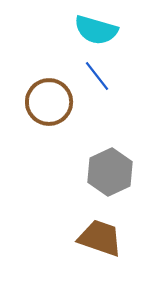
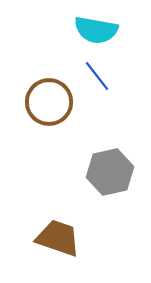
cyan semicircle: rotated 6 degrees counterclockwise
gray hexagon: rotated 12 degrees clockwise
brown trapezoid: moved 42 px left
